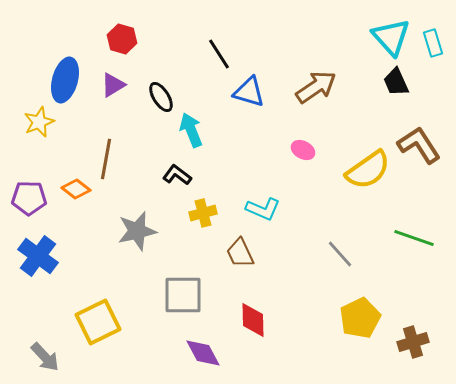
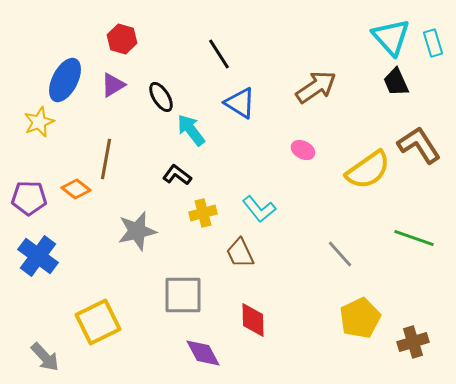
blue ellipse: rotated 12 degrees clockwise
blue triangle: moved 9 px left, 11 px down; rotated 16 degrees clockwise
cyan arrow: rotated 16 degrees counterclockwise
cyan L-shape: moved 4 px left; rotated 28 degrees clockwise
